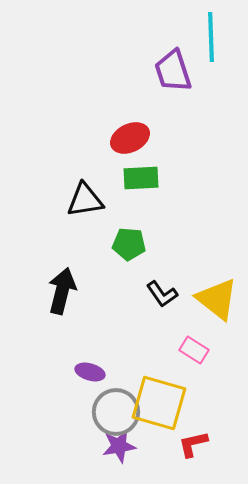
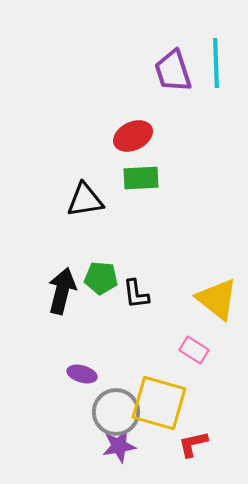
cyan line: moved 5 px right, 26 px down
red ellipse: moved 3 px right, 2 px up
green pentagon: moved 28 px left, 34 px down
black L-shape: moved 26 px left; rotated 28 degrees clockwise
purple ellipse: moved 8 px left, 2 px down
